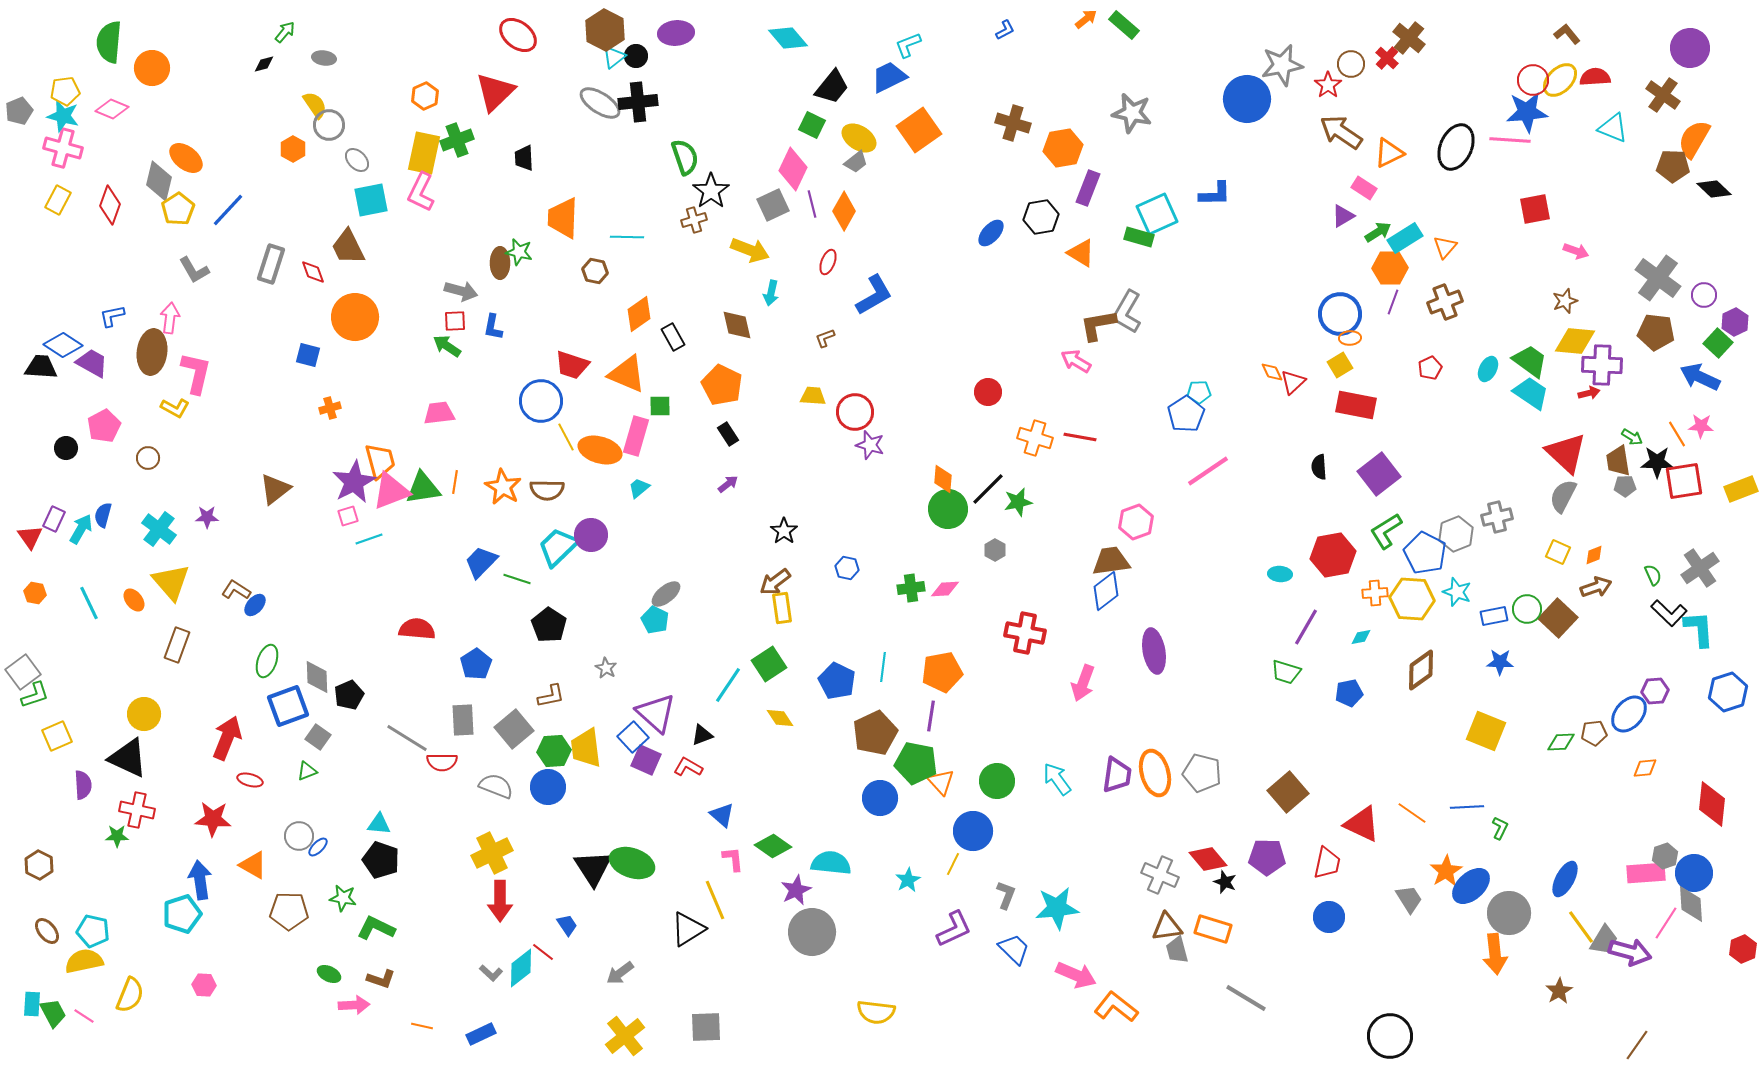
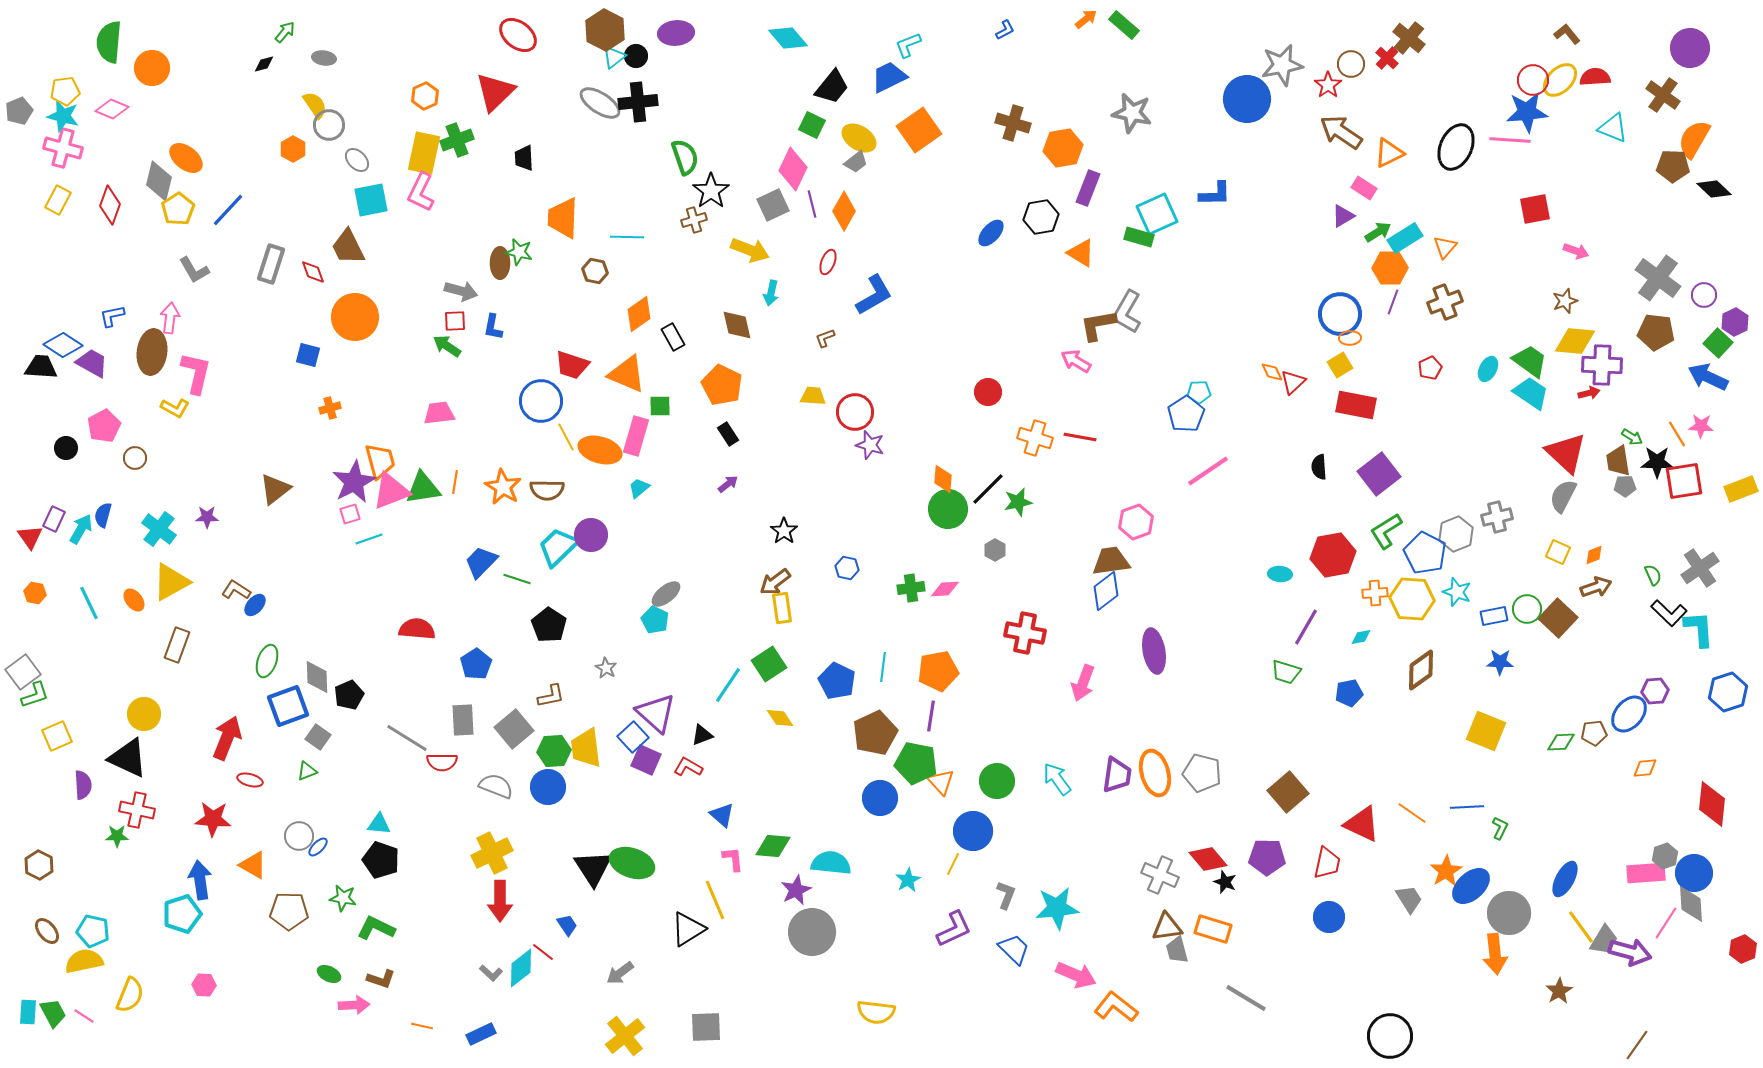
blue arrow at (1700, 377): moved 8 px right
brown circle at (148, 458): moved 13 px left
pink square at (348, 516): moved 2 px right, 2 px up
yellow triangle at (171, 582): rotated 42 degrees clockwise
orange pentagon at (942, 672): moved 4 px left, 1 px up
green diamond at (773, 846): rotated 30 degrees counterclockwise
cyan rectangle at (32, 1004): moved 4 px left, 8 px down
